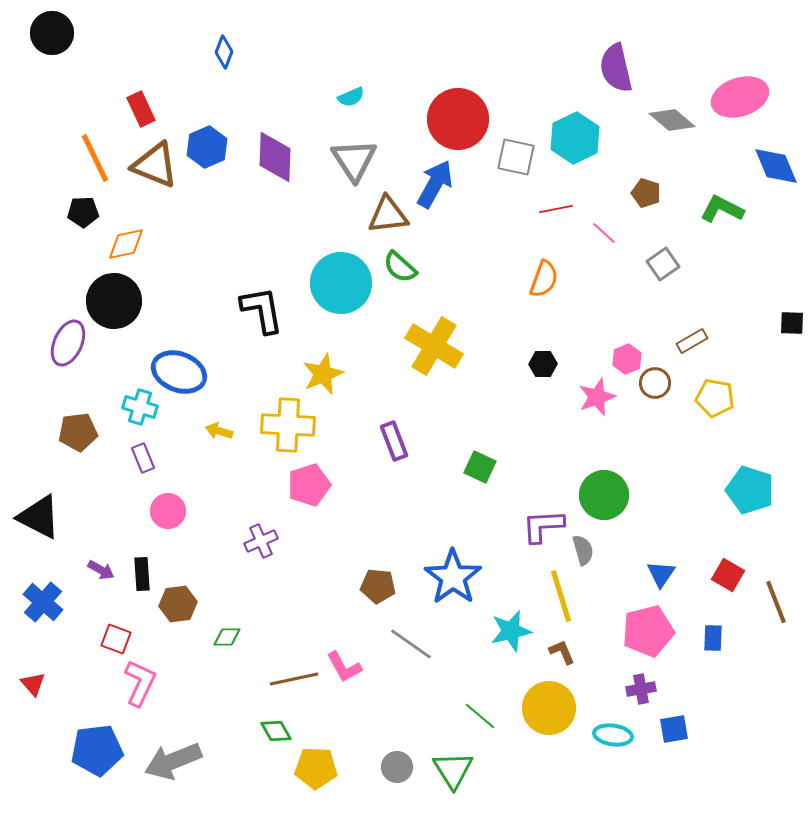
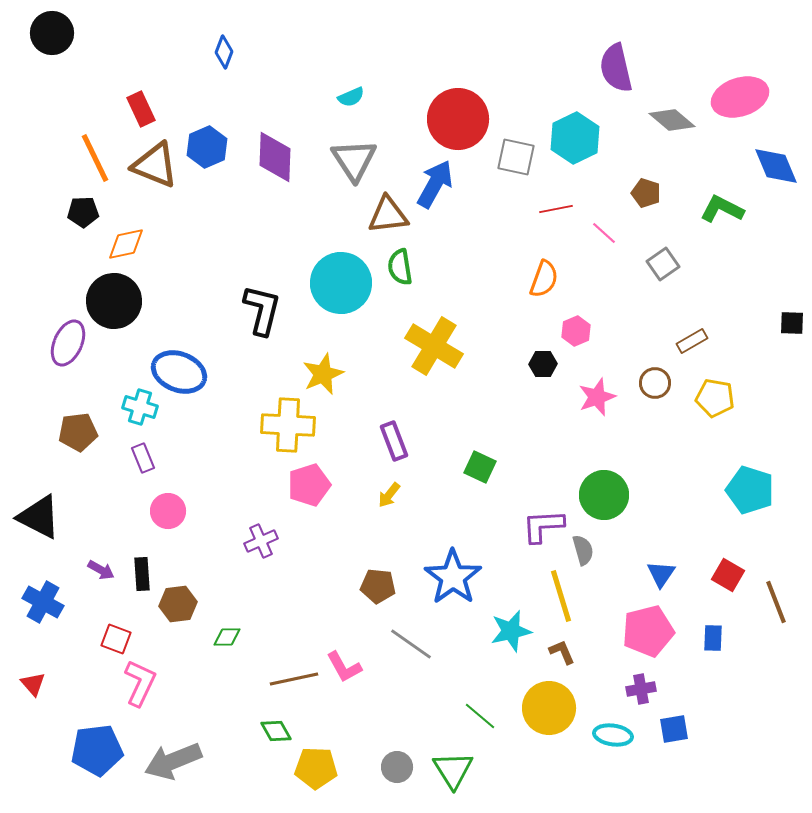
green semicircle at (400, 267): rotated 39 degrees clockwise
black L-shape at (262, 310): rotated 24 degrees clockwise
pink hexagon at (627, 359): moved 51 px left, 28 px up
yellow arrow at (219, 431): moved 170 px right, 64 px down; rotated 68 degrees counterclockwise
blue cross at (43, 602): rotated 12 degrees counterclockwise
